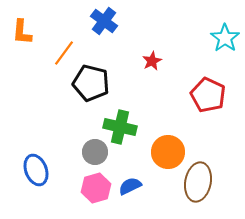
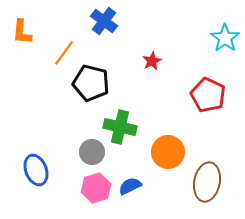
gray circle: moved 3 px left
brown ellipse: moved 9 px right
